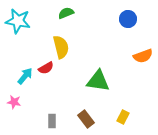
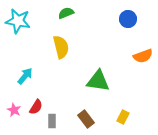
red semicircle: moved 10 px left, 39 px down; rotated 28 degrees counterclockwise
pink star: moved 8 px down; rotated 16 degrees clockwise
